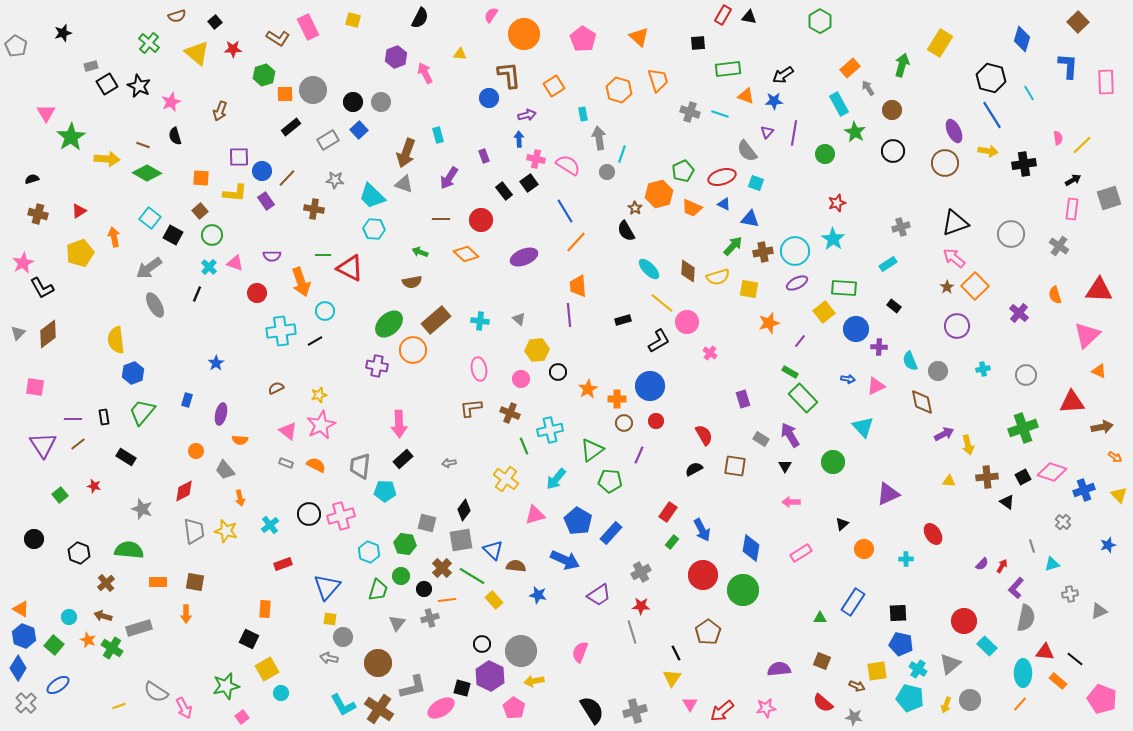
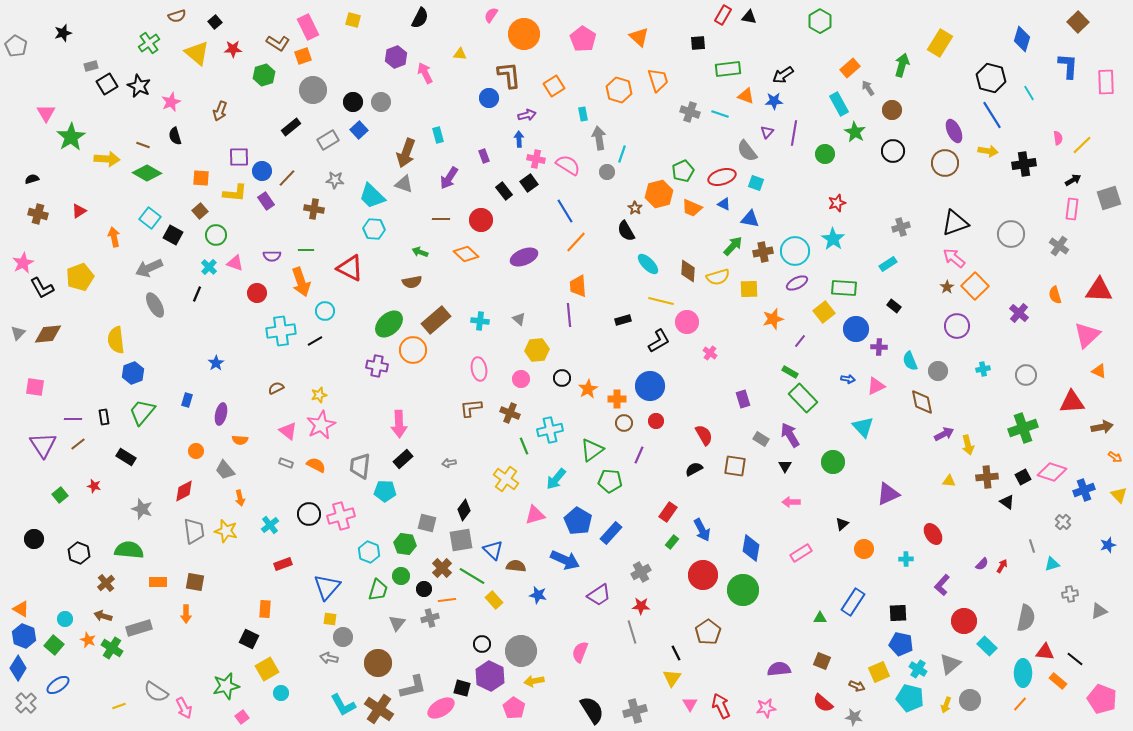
brown L-shape at (278, 38): moved 5 px down
green cross at (149, 43): rotated 15 degrees clockwise
orange square at (285, 94): moved 18 px right, 38 px up; rotated 18 degrees counterclockwise
green circle at (212, 235): moved 4 px right
yellow pentagon at (80, 253): moved 24 px down
green line at (323, 255): moved 17 px left, 5 px up
gray arrow at (149, 268): rotated 12 degrees clockwise
cyan ellipse at (649, 269): moved 1 px left, 5 px up
yellow square at (749, 289): rotated 12 degrees counterclockwise
yellow line at (662, 303): moved 1 px left, 2 px up; rotated 25 degrees counterclockwise
orange star at (769, 323): moved 4 px right, 4 px up
brown diamond at (48, 334): rotated 32 degrees clockwise
black circle at (558, 372): moved 4 px right, 6 px down
purple L-shape at (1016, 588): moved 74 px left, 3 px up
cyan circle at (69, 617): moved 4 px left, 2 px down
yellow square at (877, 671): moved 2 px right, 1 px down; rotated 15 degrees counterclockwise
red arrow at (722, 711): moved 1 px left, 5 px up; rotated 105 degrees clockwise
